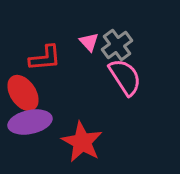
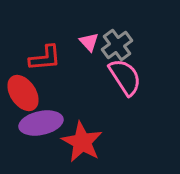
purple ellipse: moved 11 px right, 1 px down
